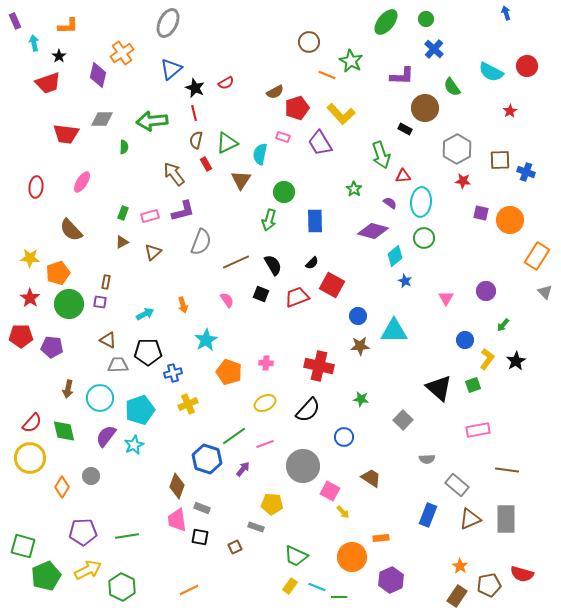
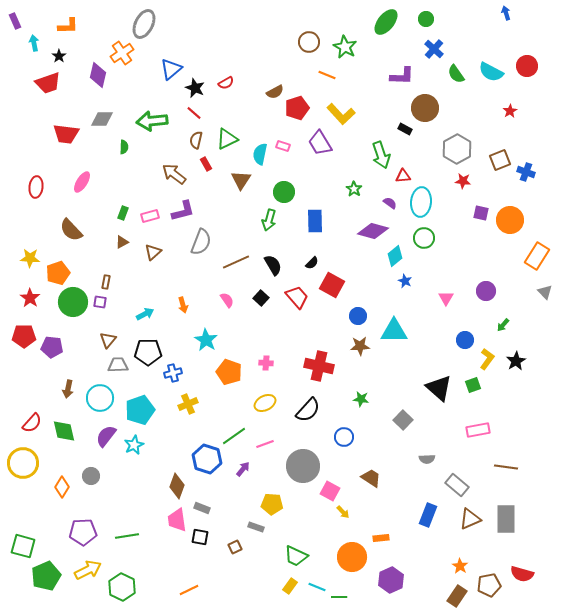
gray ellipse at (168, 23): moved 24 px left, 1 px down
green star at (351, 61): moved 6 px left, 14 px up
green semicircle at (452, 87): moved 4 px right, 13 px up
red line at (194, 113): rotated 35 degrees counterclockwise
pink rectangle at (283, 137): moved 9 px down
green triangle at (227, 143): moved 4 px up
brown square at (500, 160): rotated 20 degrees counterclockwise
brown arrow at (174, 174): rotated 15 degrees counterclockwise
black square at (261, 294): moved 4 px down; rotated 21 degrees clockwise
red trapezoid at (297, 297): rotated 70 degrees clockwise
green circle at (69, 304): moved 4 px right, 2 px up
red pentagon at (21, 336): moved 3 px right
brown triangle at (108, 340): rotated 42 degrees clockwise
cyan star at (206, 340): rotated 10 degrees counterclockwise
yellow circle at (30, 458): moved 7 px left, 5 px down
brown line at (507, 470): moved 1 px left, 3 px up
